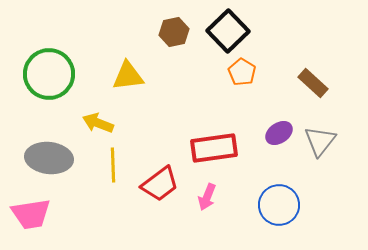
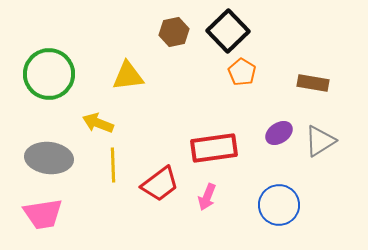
brown rectangle: rotated 32 degrees counterclockwise
gray triangle: rotated 20 degrees clockwise
pink trapezoid: moved 12 px right
